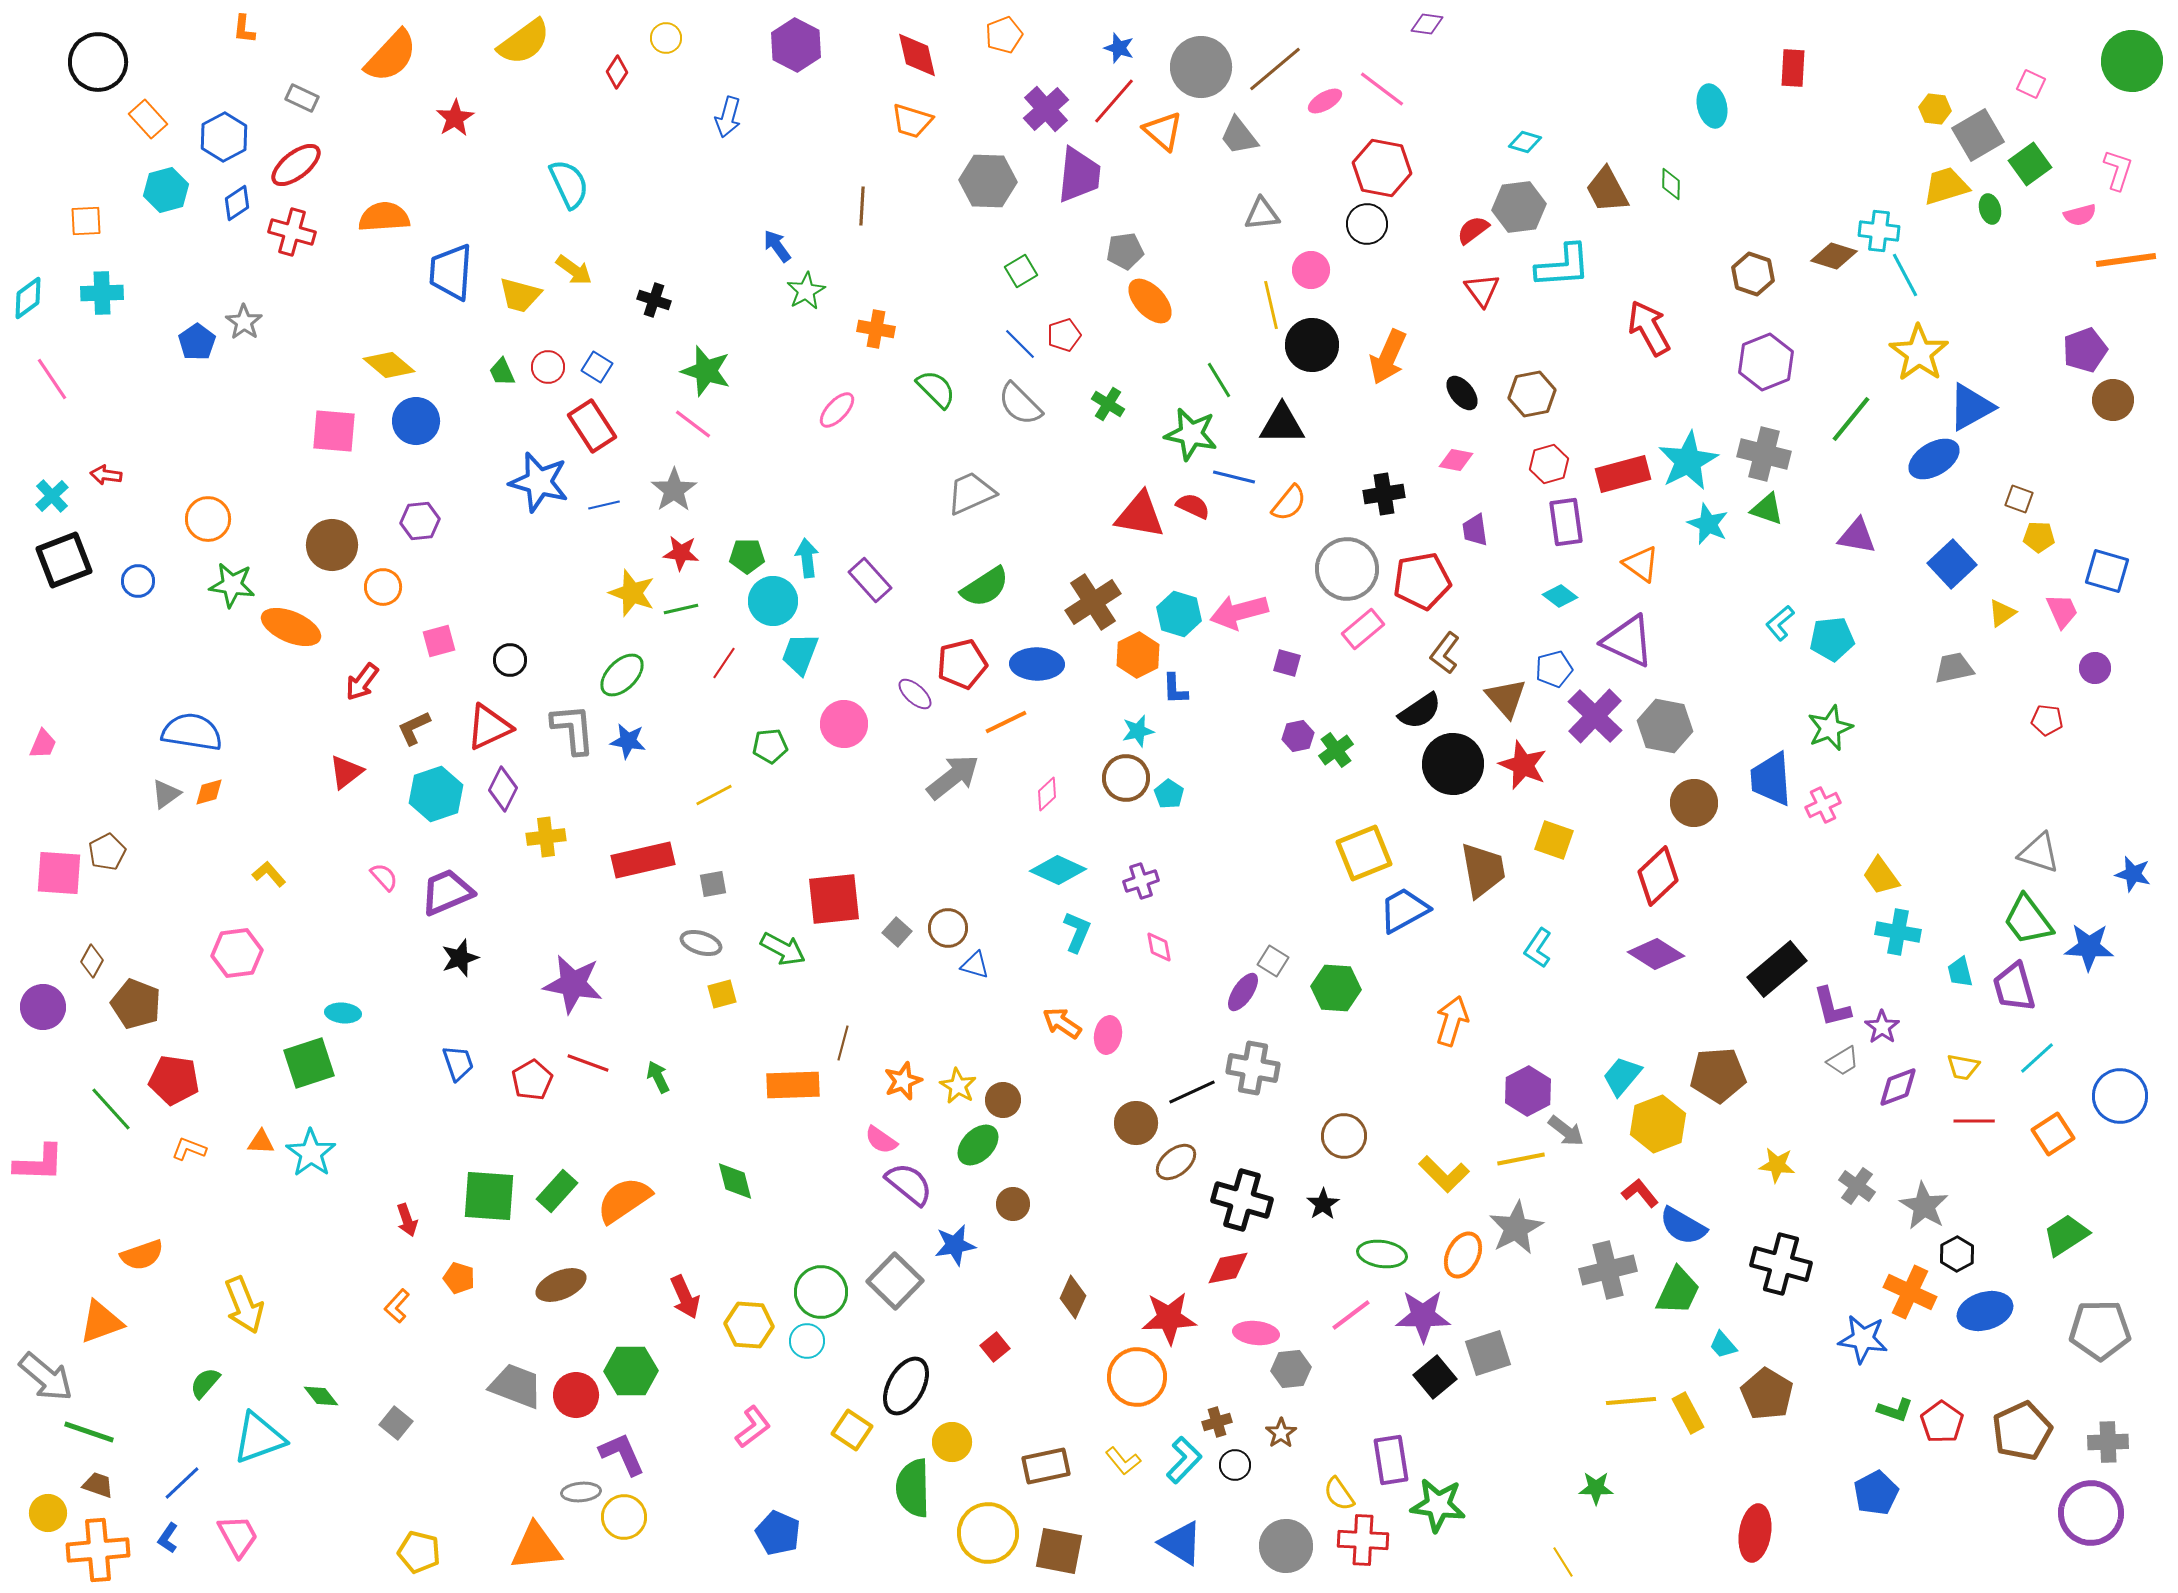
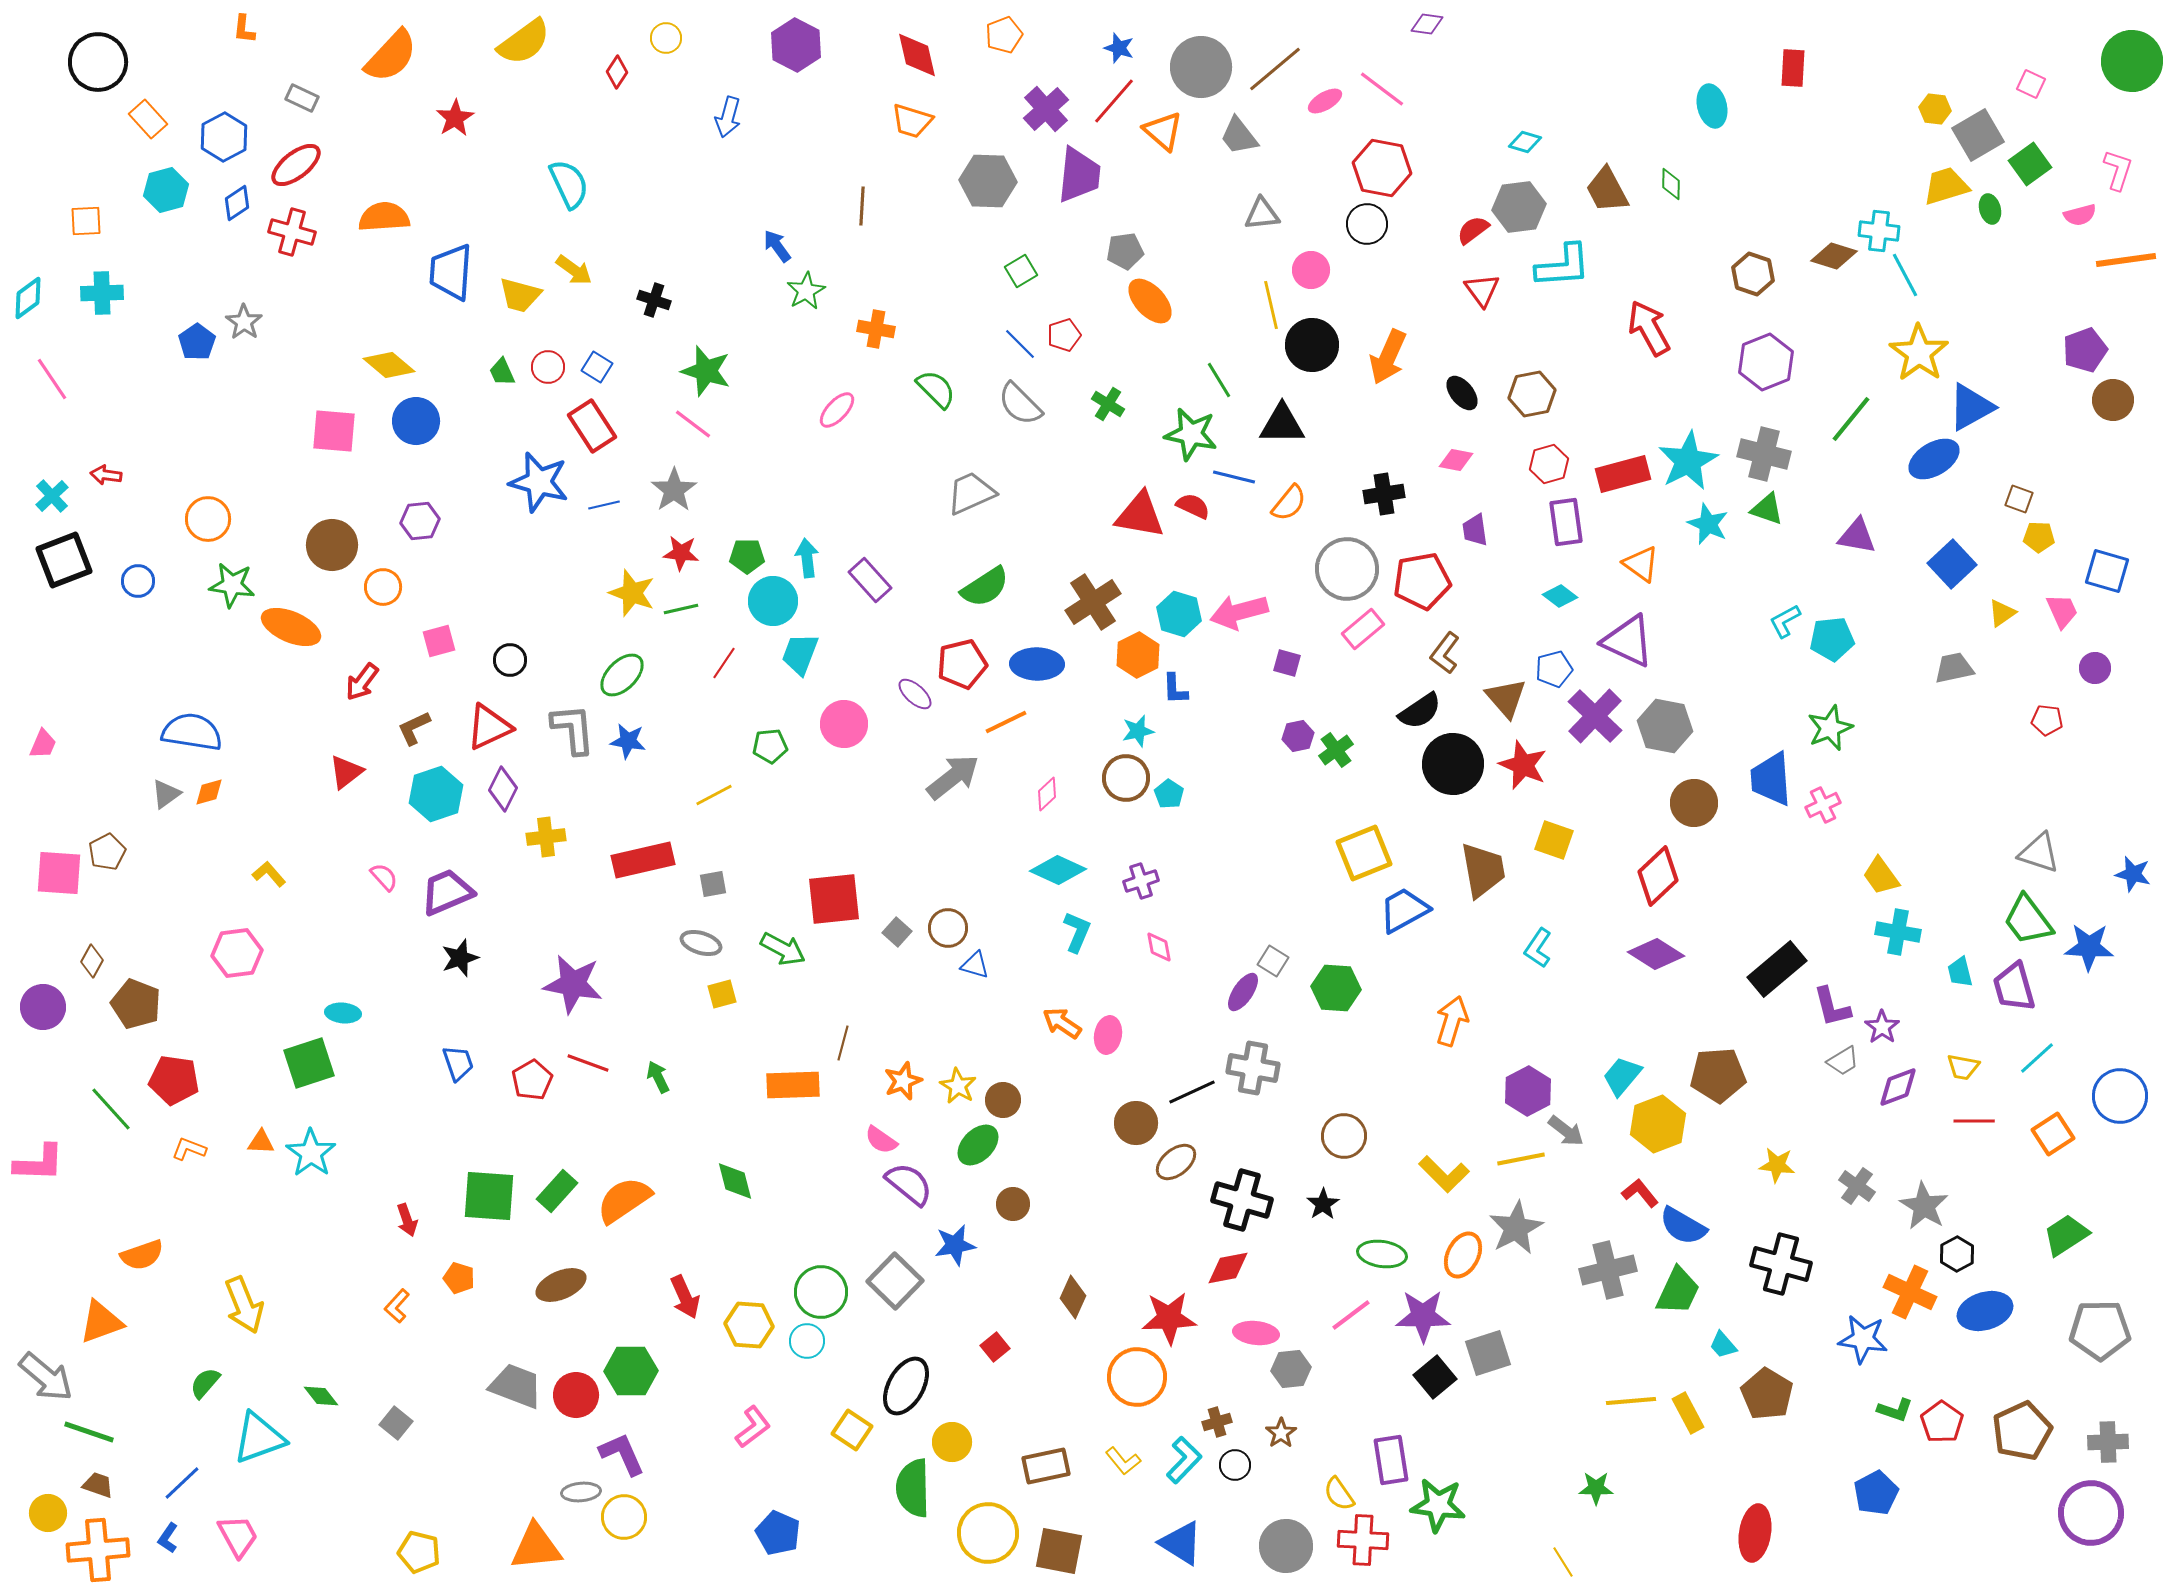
cyan L-shape at (1780, 623): moved 5 px right, 2 px up; rotated 12 degrees clockwise
